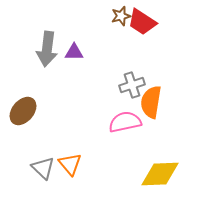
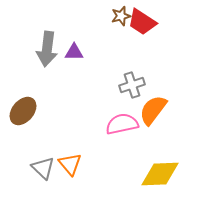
orange semicircle: moved 2 px right, 8 px down; rotated 28 degrees clockwise
pink semicircle: moved 3 px left, 2 px down
